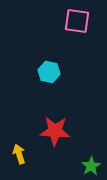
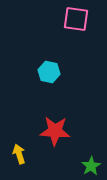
pink square: moved 1 px left, 2 px up
